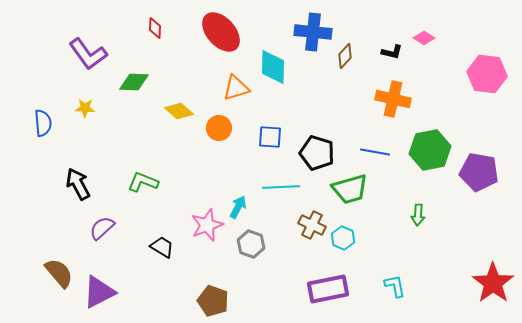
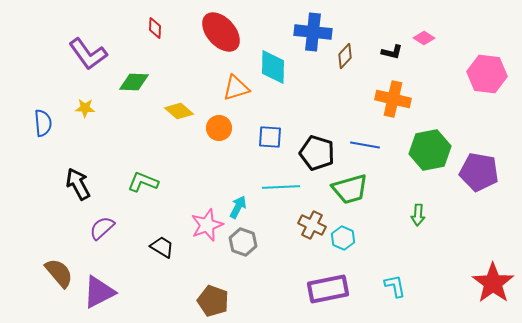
blue line: moved 10 px left, 7 px up
gray hexagon: moved 8 px left, 2 px up
